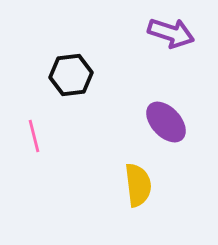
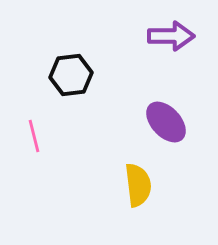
purple arrow: moved 3 px down; rotated 18 degrees counterclockwise
